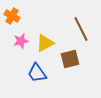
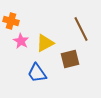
orange cross: moved 1 px left, 5 px down; rotated 14 degrees counterclockwise
pink star: rotated 28 degrees counterclockwise
